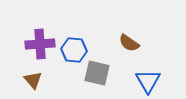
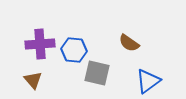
blue triangle: rotated 24 degrees clockwise
